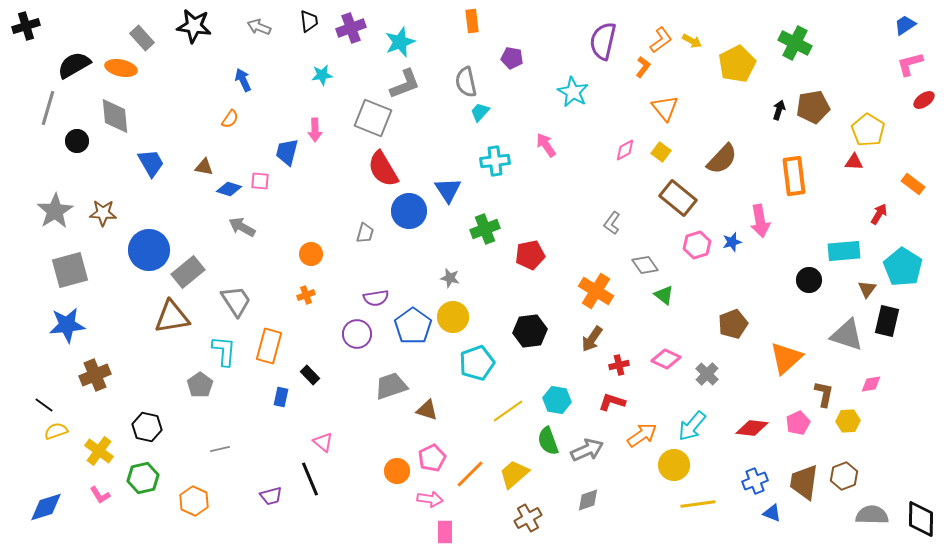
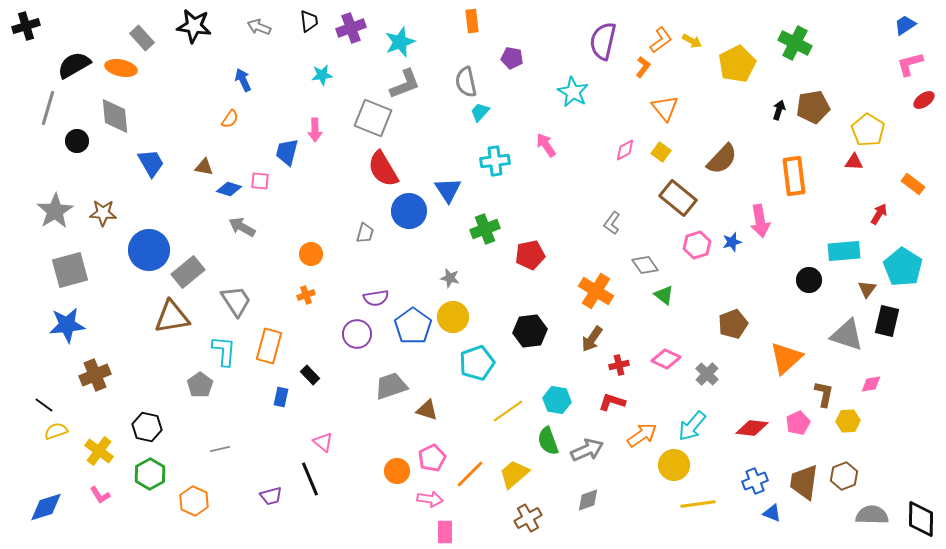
green hexagon at (143, 478): moved 7 px right, 4 px up; rotated 16 degrees counterclockwise
